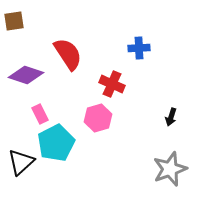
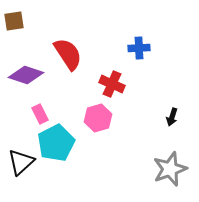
black arrow: moved 1 px right
